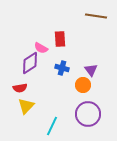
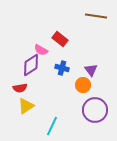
red rectangle: rotated 49 degrees counterclockwise
pink semicircle: moved 2 px down
purple diamond: moved 1 px right, 2 px down
yellow triangle: rotated 12 degrees clockwise
purple circle: moved 7 px right, 4 px up
